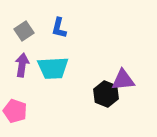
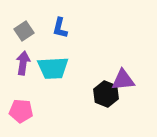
blue L-shape: moved 1 px right
purple arrow: moved 1 px right, 2 px up
pink pentagon: moved 6 px right; rotated 15 degrees counterclockwise
